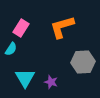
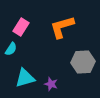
pink rectangle: moved 1 px up
cyan triangle: rotated 45 degrees clockwise
purple star: moved 2 px down
